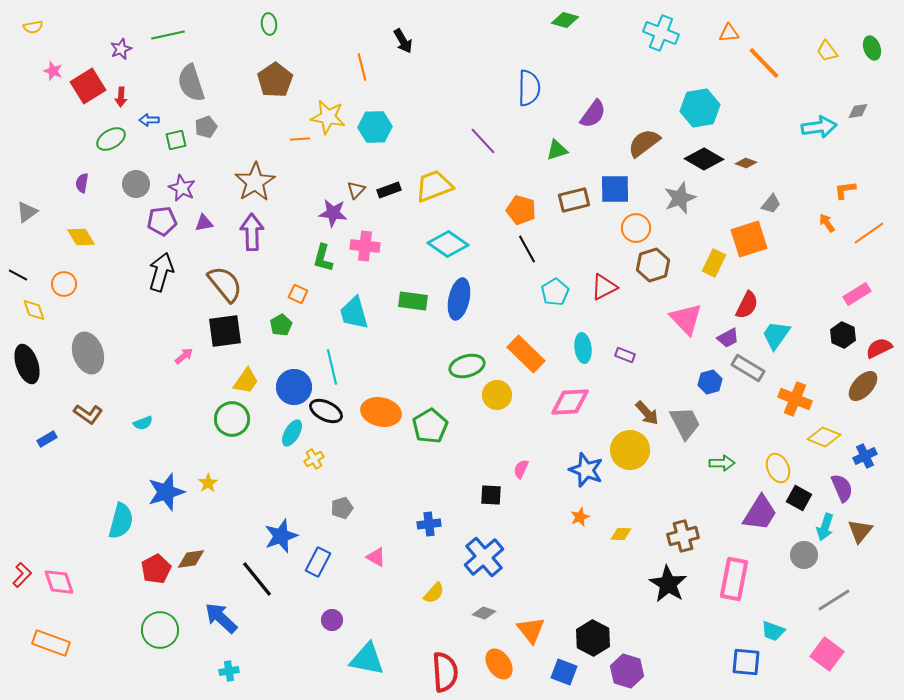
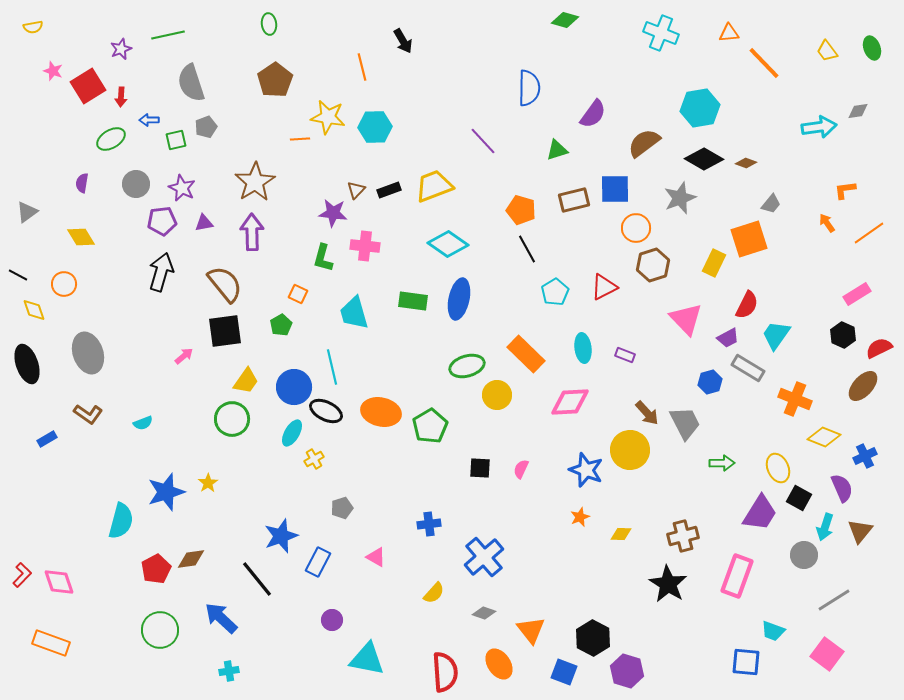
black square at (491, 495): moved 11 px left, 27 px up
pink rectangle at (734, 579): moved 3 px right, 3 px up; rotated 9 degrees clockwise
